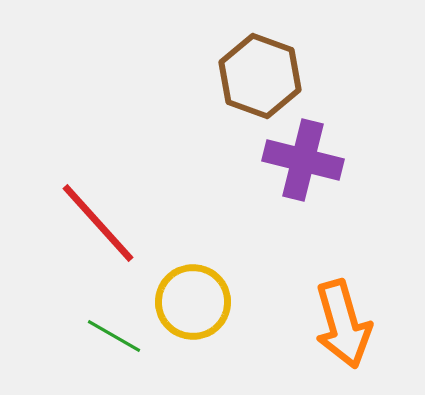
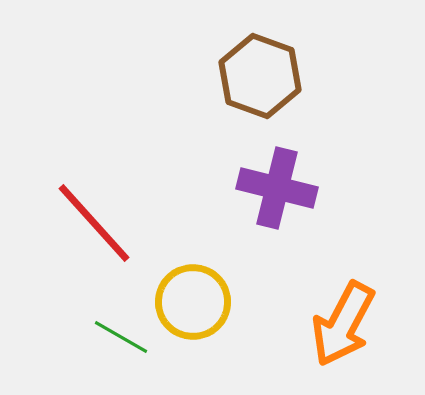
purple cross: moved 26 px left, 28 px down
red line: moved 4 px left
orange arrow: rotated 44 degrees clockwise
green line: moved 7 px right, 1 px down
